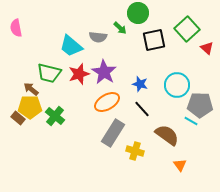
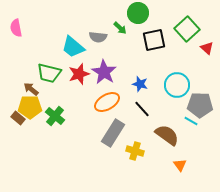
cyan trapezoid: moved 2 px right, 1 px down
